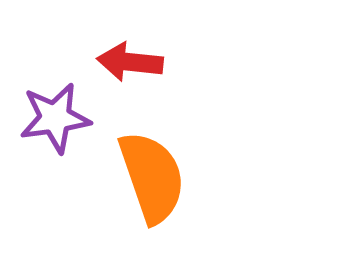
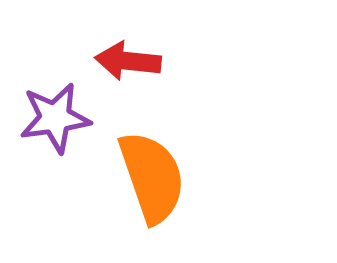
red arrow: moved 2 px left, 1 px up
